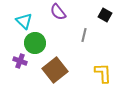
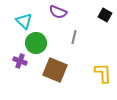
purple semicircle: rotated 30 degrees counterclockwise
gray line: moved 10 px left, 2 px down
green circle: moved 1 px right
brown square: rotated 30 degrees counterclockwise
